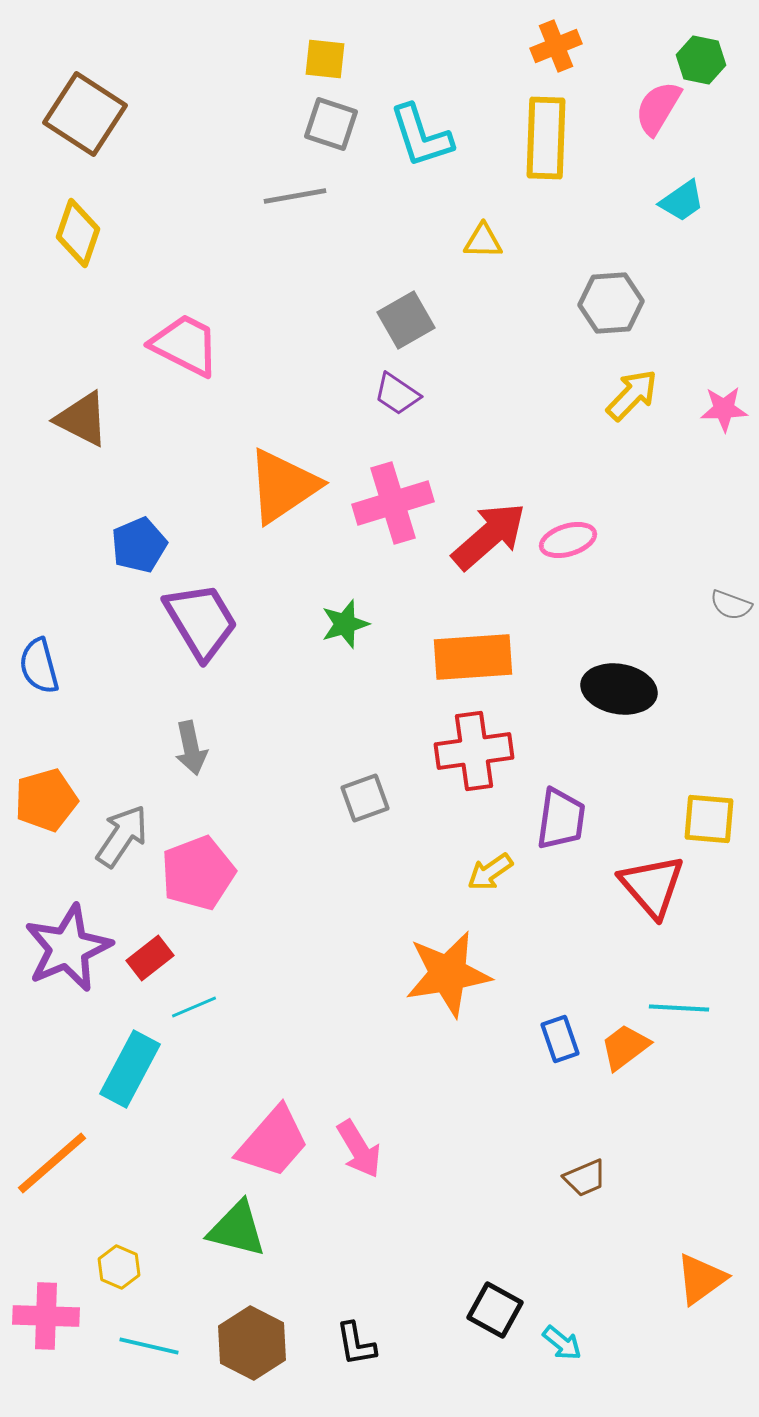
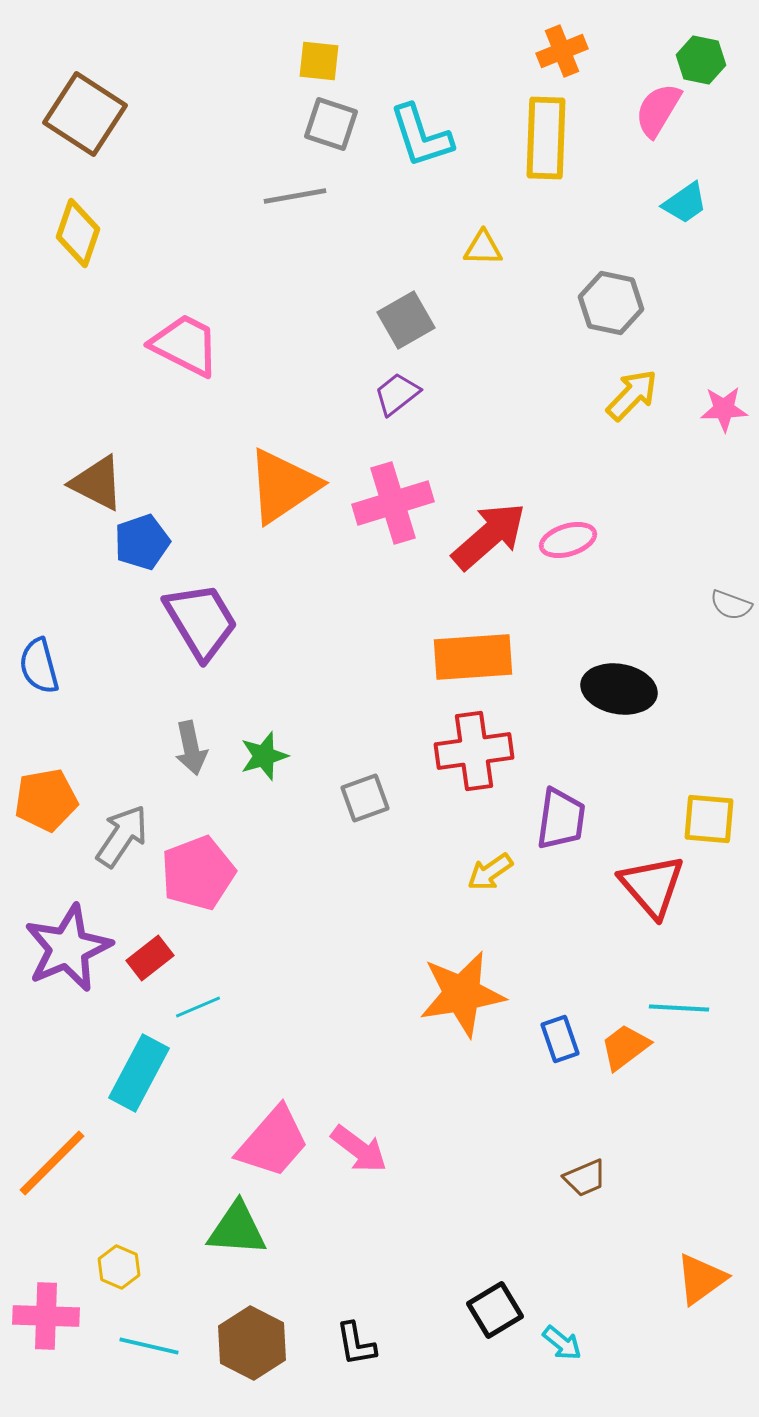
orange cross at (556, 46): moved 6 px right, 5 px down
yellow square at (325, 59): moved 6 px left, 2 px down
pink semicircle at (658, 108): moved 2 px down
cyan trapezoid at (682, 201): moved 3 px right, 2 px down
yellow triangle at (483, 241): moved 7 px down
gray hexagon at (611, 303): rotated 16 degrees clockwise
purple trapezoid at (397, 394): rotated 108 degrees clockwise
brown triangle at (82, 419): moved 15 px right, 64 px down
blue pentagon at (139, 545): moved 3 px right, 3 px up; rotated 4 degrees clockwise
green star at (345, 624): moved 81 px left, 132 px down
orange pentagon at (46, 800): rotated 6 degrees clockwise
orange star at (448, 974): moved 14 px right, 20 px down
cyan line at (194, 1007): moved 4 px right
cyan rectangle at (130, 1069): moved 9 px right, 4 px down
pink arrow at (359, 1149): rotated 22 degrees counterclockwise
orange line at (52, 1163): rotated 4 degrees counterclockwise
green triangle at (237, 1229): rotated 10 degrees counterclockwise
black square at (495, 1310): rotated 30 degrees clockwise
